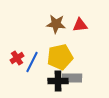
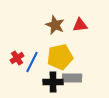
brown star: moved 1 px left, 1 px down; rotated 18 degrees clockwise
black cross: moved 5 px left, 1 px down
